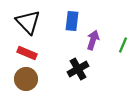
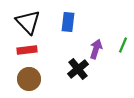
blue rectangle: moved 4 px left, 1 px down
purple arrow: moved 3 px right, 9 px down
red rectangle: moved 3 px up; rotated 30 degrees counterclockwise
black cross: rotated 10 degrees counterclockwise
brown circle: moved 3 px right
